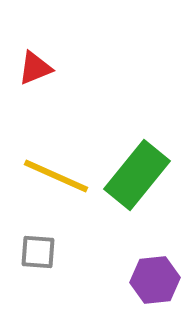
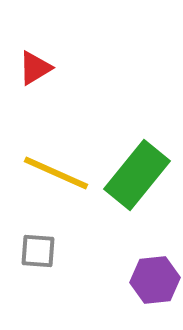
red triangle: rotated 9 degrees counterclockwise
yellow line: moved 3 px up
gray square: moved 1 px up
